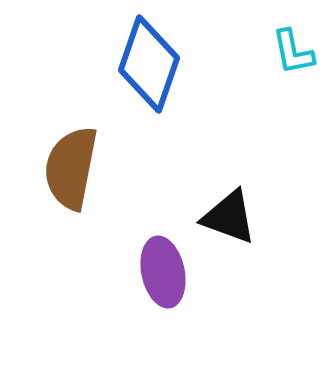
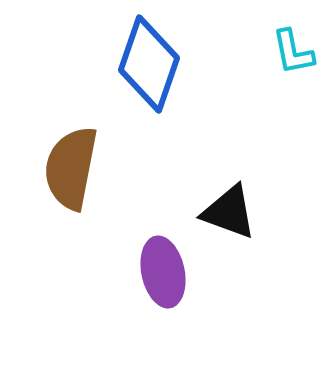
black triangle: moved 5 px up
